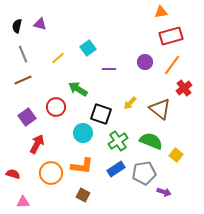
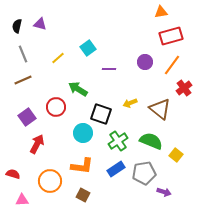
yellow arrow: rotated 24 degrees clockwise
orange circle: moved 1 px left, 8 px down
pink triangle: moved 1 px left, 2 px up
